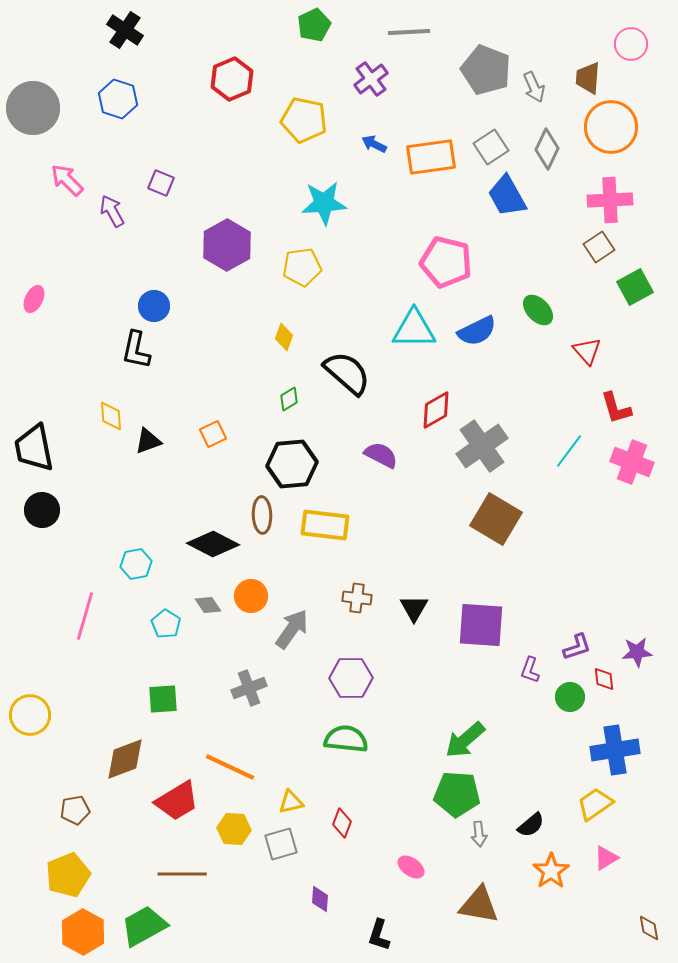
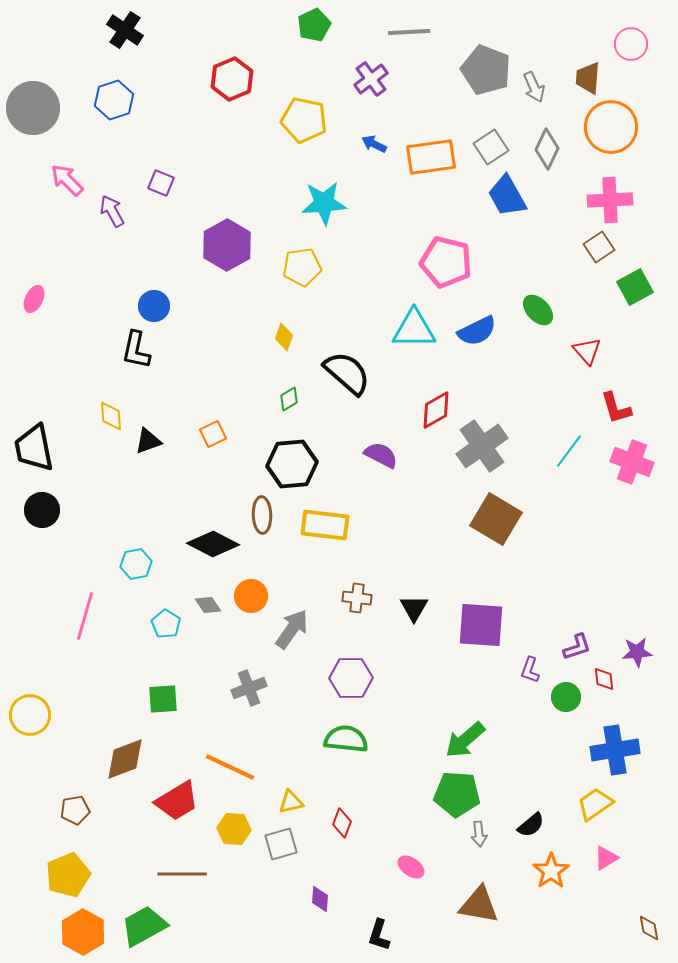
blue hexagon at (118, 99): moved 4 px left, 1 px down; rotated 24 degrees clockwise
green circle at (570, 697): moved 4 px left
